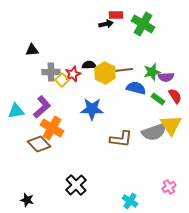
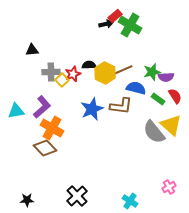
red rectangle: moved 1 px left, 1 px down; rotated 40 degrees counterclockwise
green cross: moved 13 px left, 1 px down
brown line: rotated 18 degrees counterclockwise
blue star: rotated 25 degrees counterclockwise
yellow triangle: rotated 15 degrees counterclockwise
gray semicircle: rotated 70 degrees clockwise
brown L-shape: moved 33 px up
brown diamond: moved 6 px right, 4 px down
black cross: moved 1 px right, 11 px down
black star: rotated 16 degrees counterclockwise
